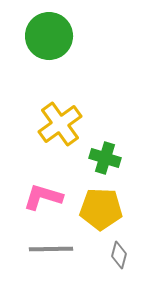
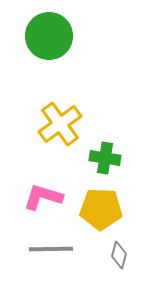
green cross: rotated 8 degrees counterclockwise
